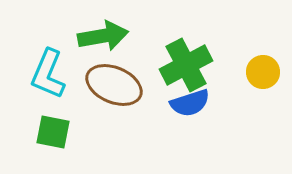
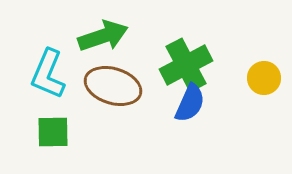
green arrow: rotated 9 degrees counterclockwise
yellow circle: moved 1 px right, 6 px down
brown ellipse: moved 1 px left, 1 px down; rotated 6 degrees counterclockwise
blue semicircle: rotated 48 degrees counterclockwise
green square: rotated 12 degrees counterclockwise
